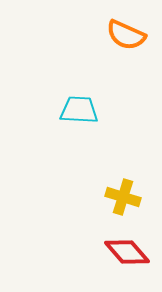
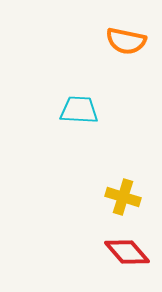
orange semicircle: moved 6 px down; rotated 12 degrees counterclockwise
